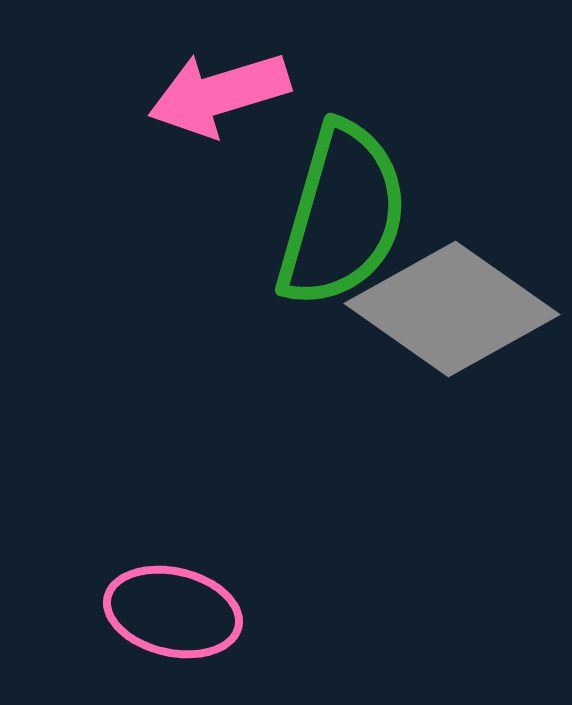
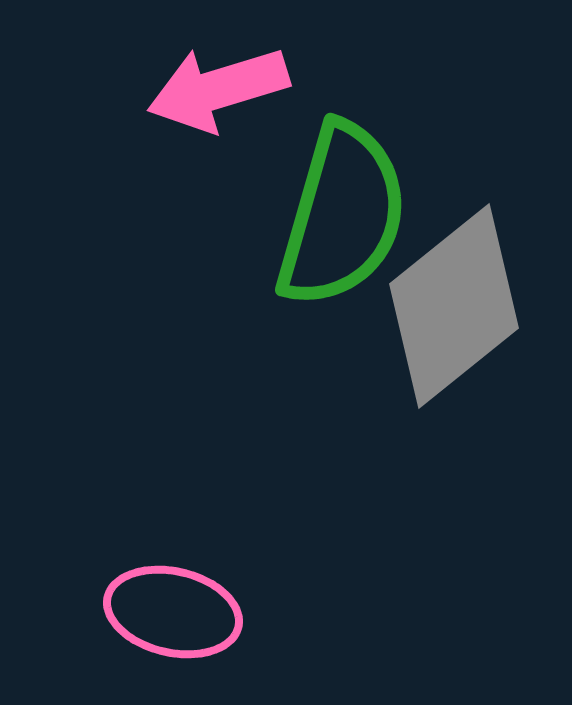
pink arrow: moved 1 px left, 5 px up
gray diamond: moved 2 px right, 3 px up; rotated 74 degrees counterclockwise
